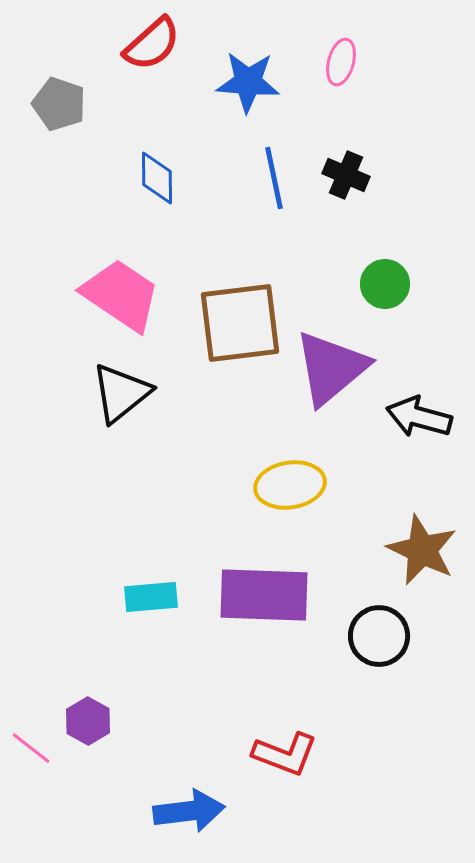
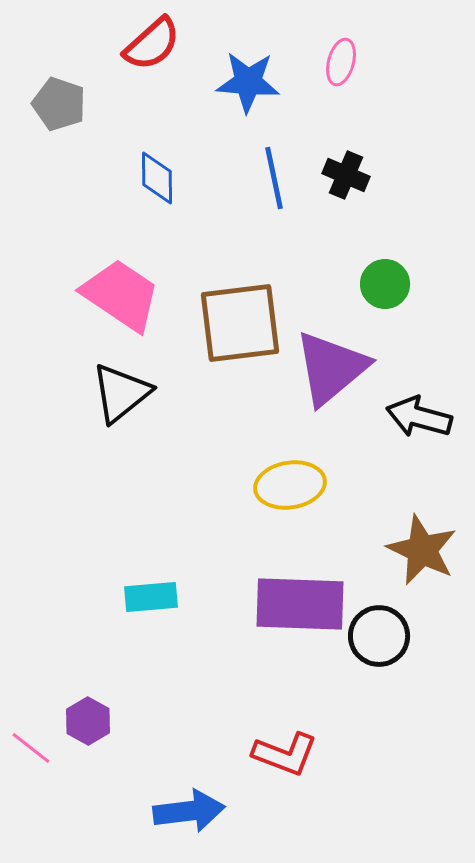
purple rectangle: moved 36 px right, 9 px down
